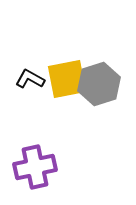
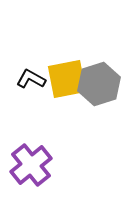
black L-shape: moved 1 px right
purple cross: moved 4 px left, 2 px up; rotated 27 degrees counterclockwise
